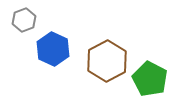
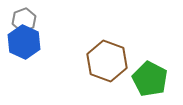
blue hexagon: moved 29 px left, 7 px up
brown hexagon: rotated 12 degrees counterclockwise
